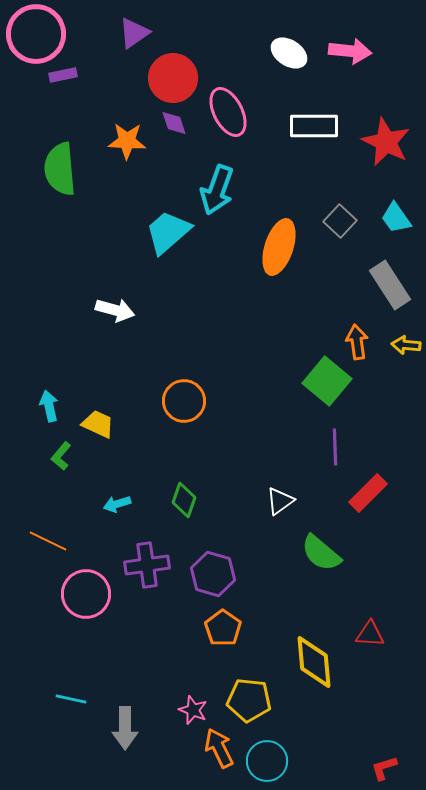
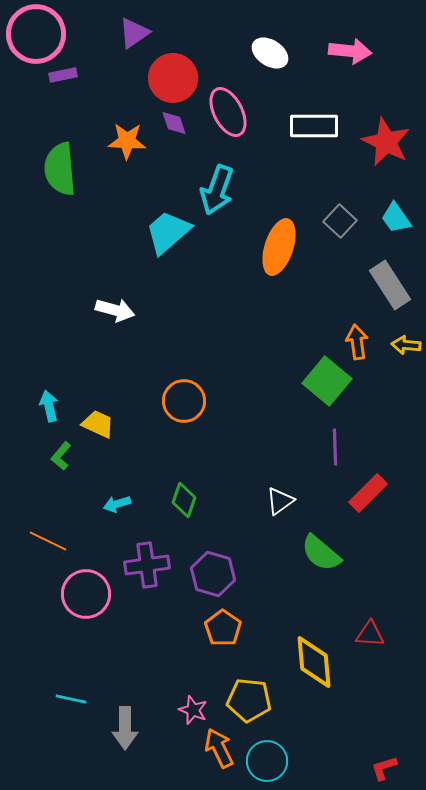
white ellipse at (289, 53): moved 19 px left
